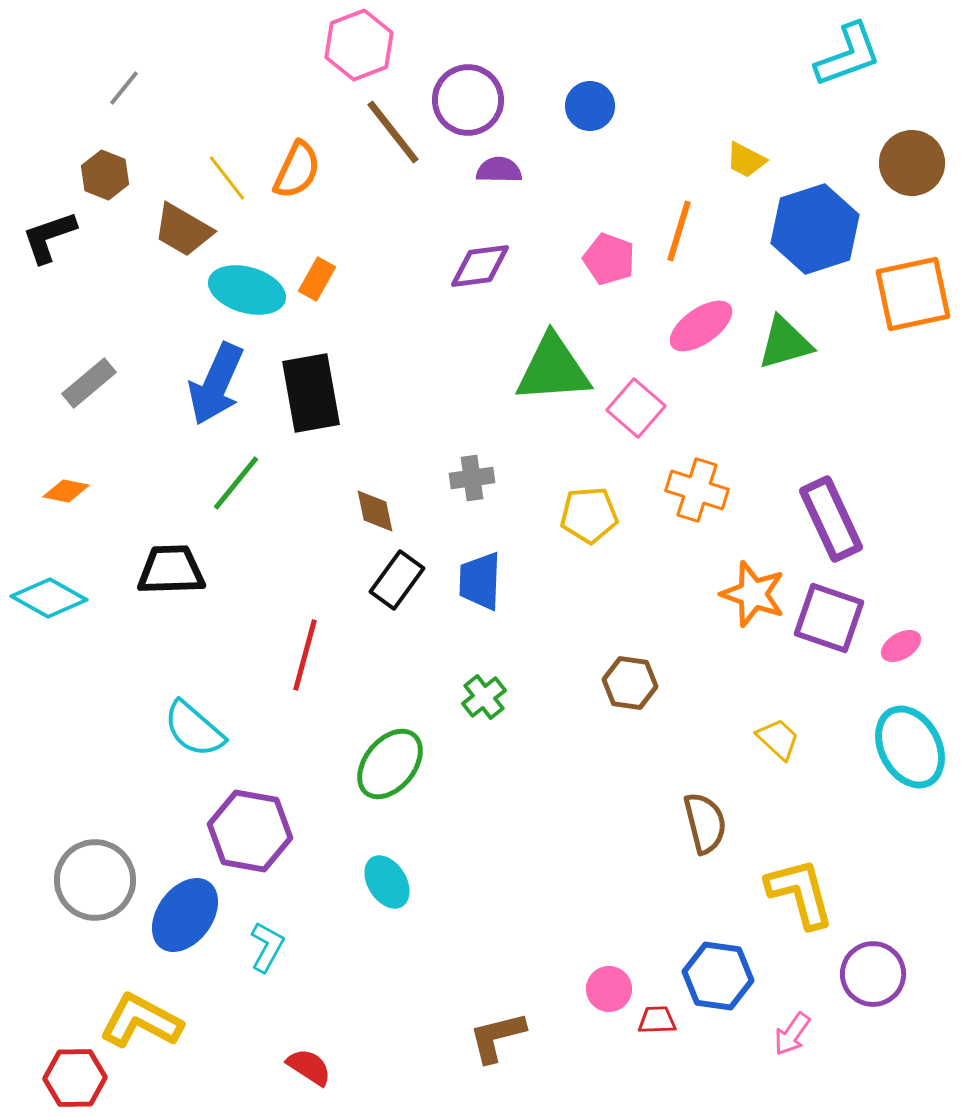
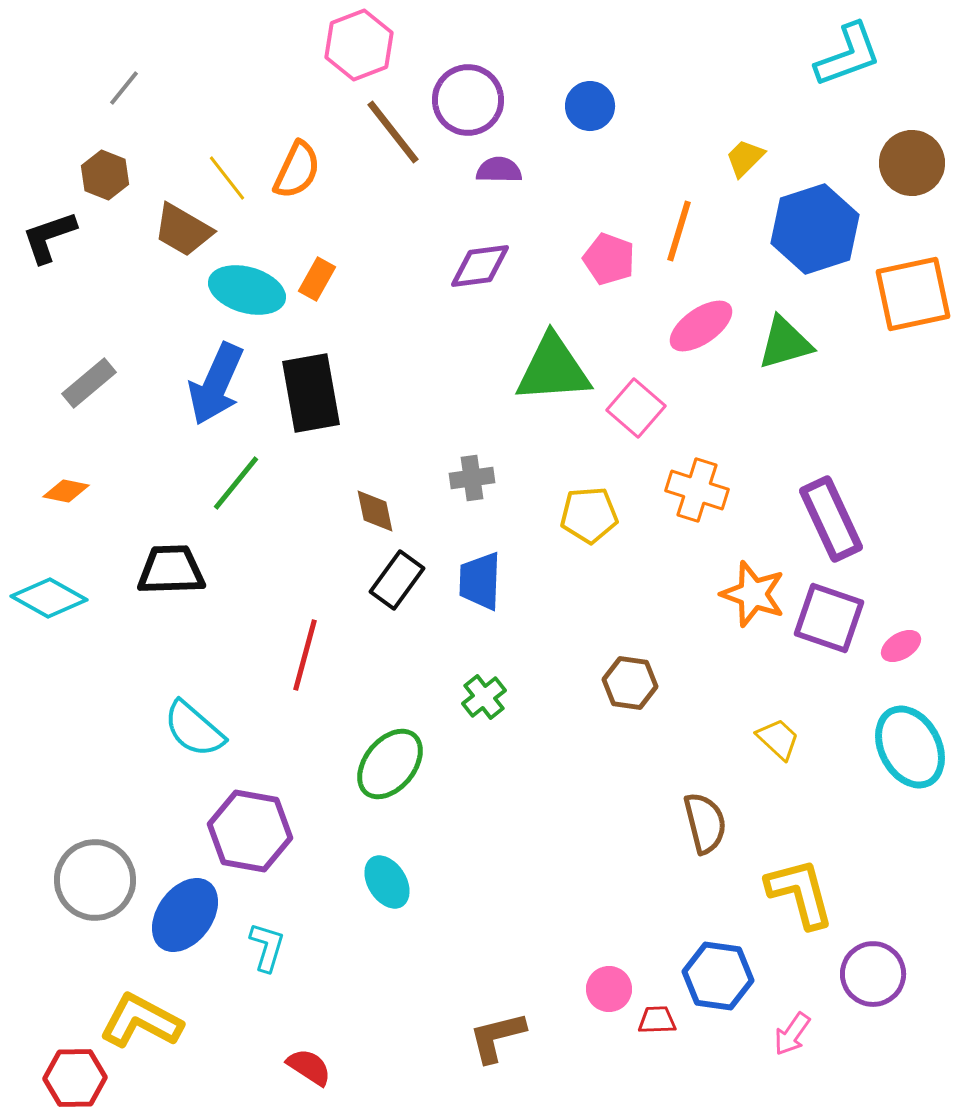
yellow trapezoid at (746, 160): moved 1 px left, 2 px up; rotated 108 degrees clockwise
cyan L-shape at (267, 947): rotated 12 degrees counterclockwise
